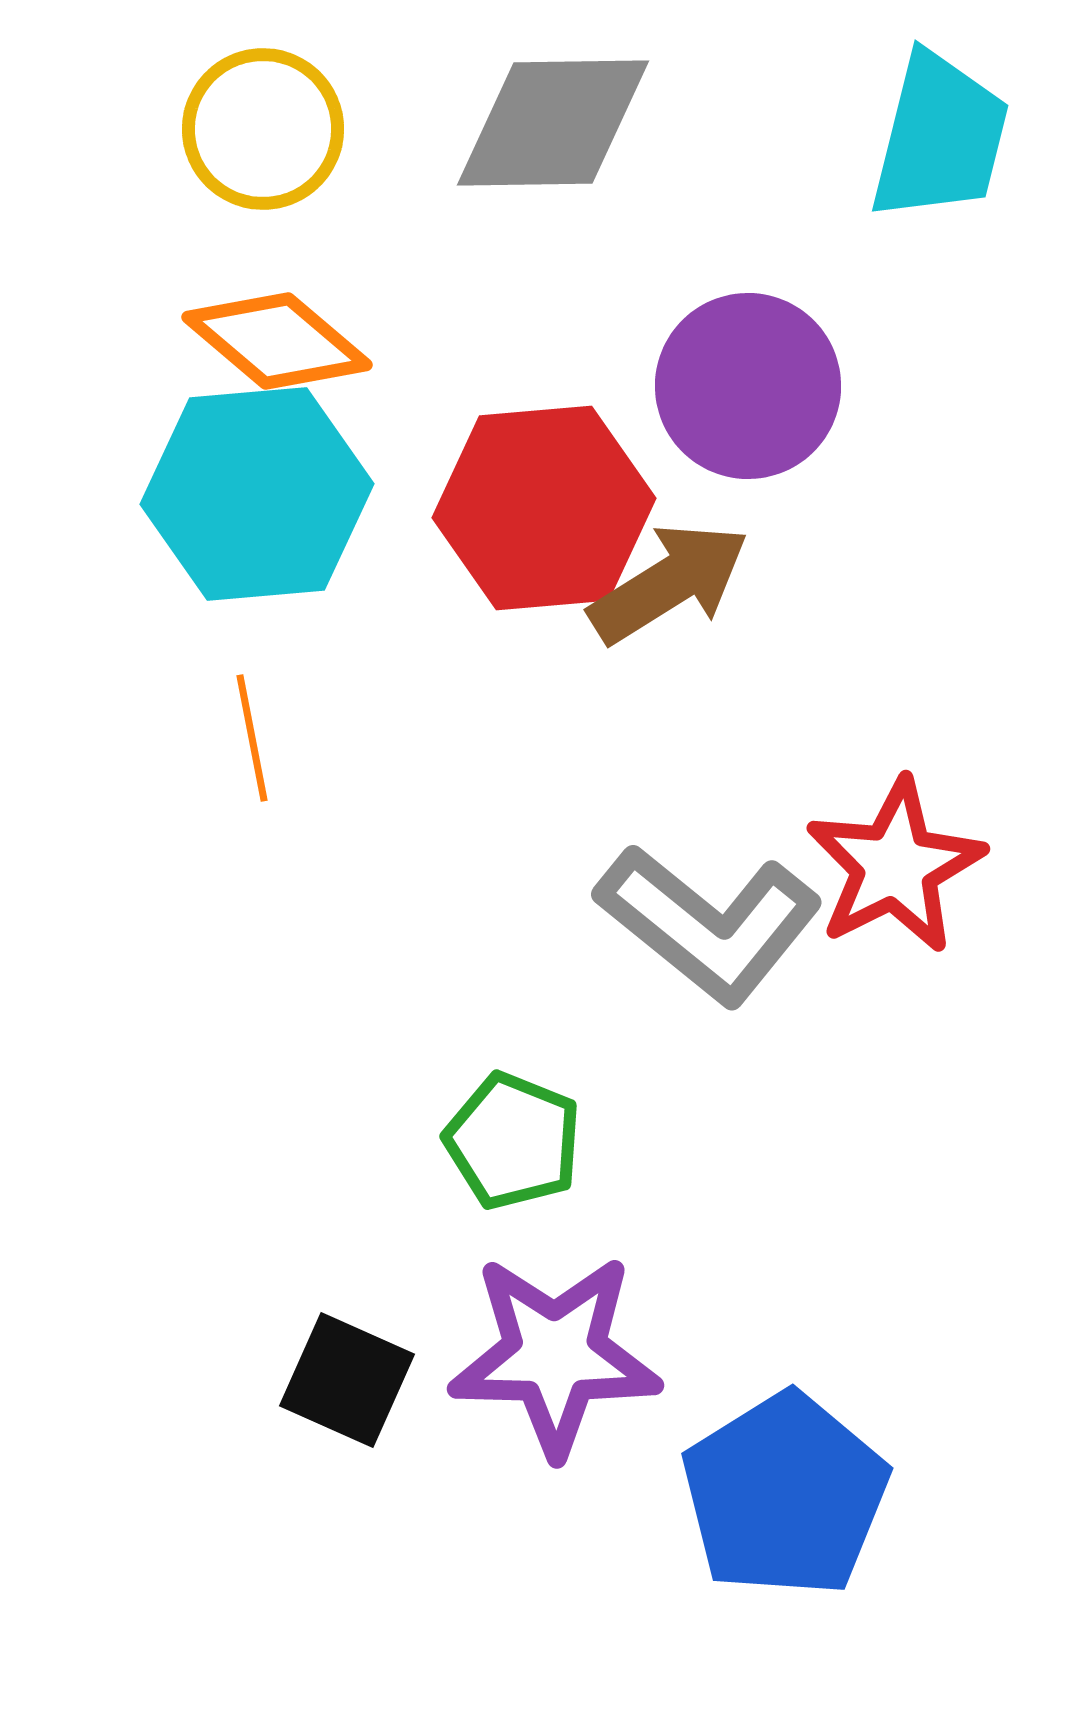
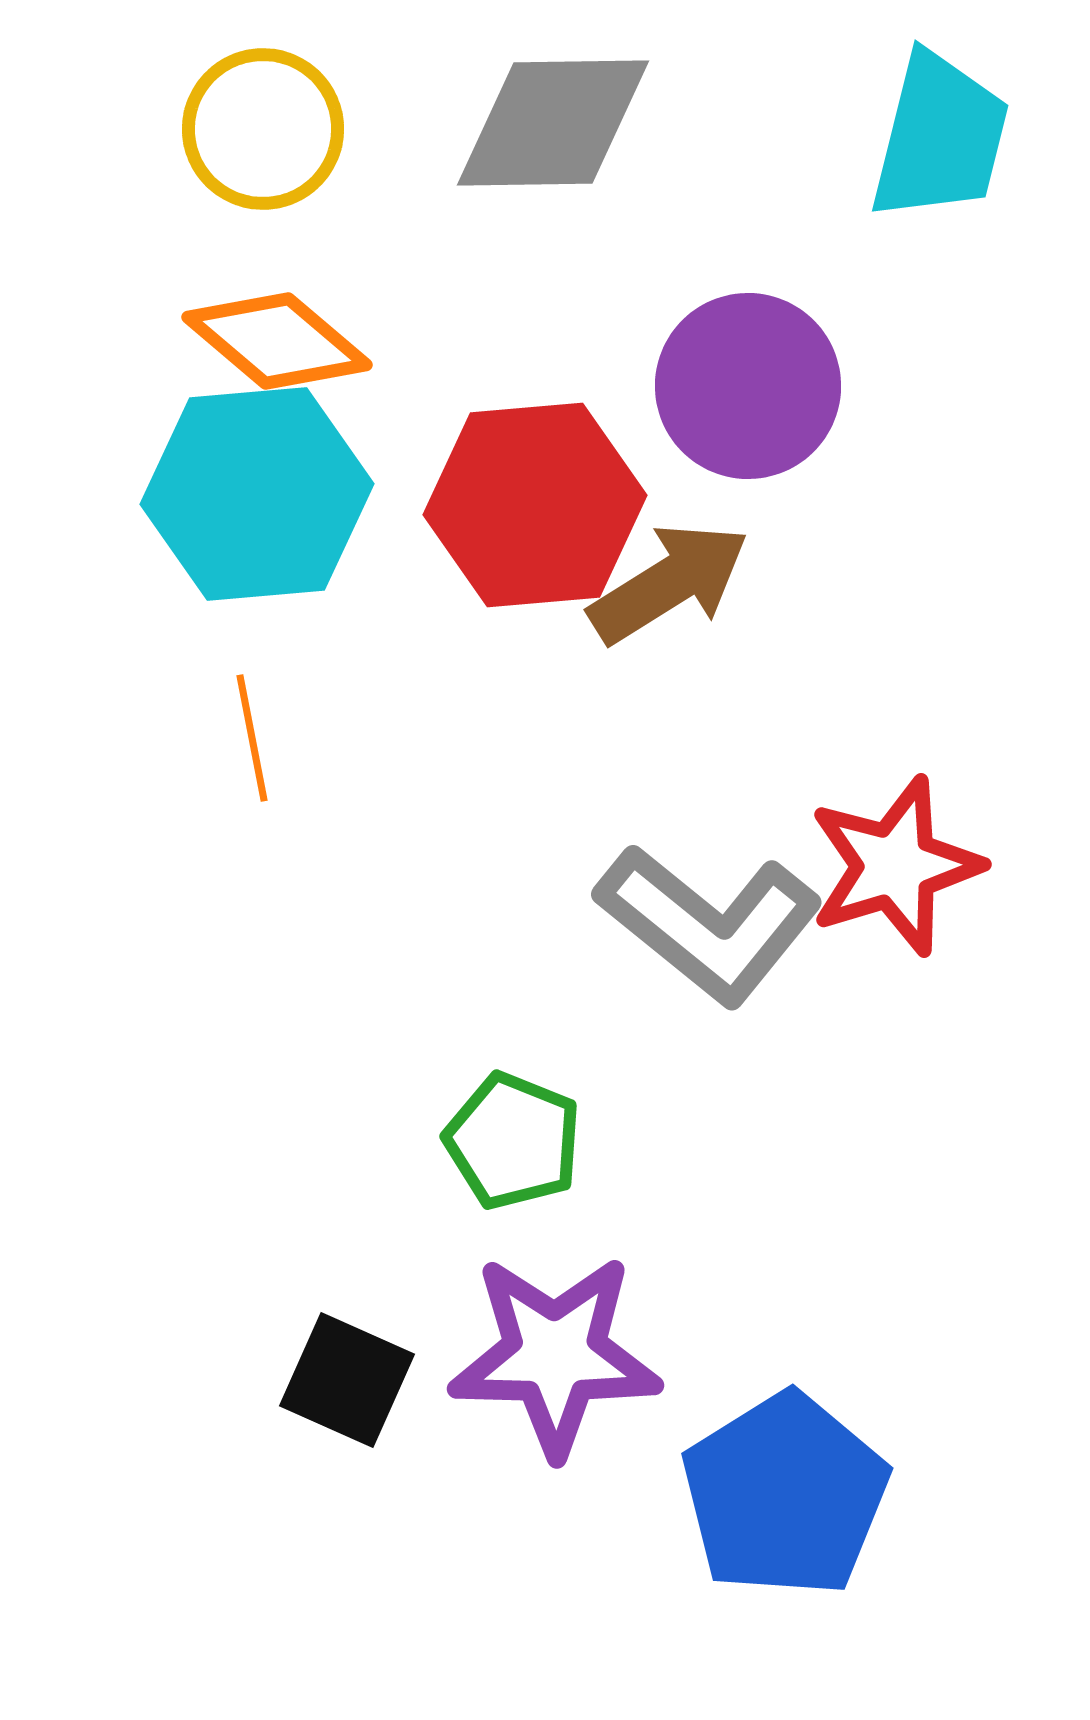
red hexagon: moved 9 px left, 3 px up
red star: rotated 10 degrees clockwise
